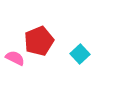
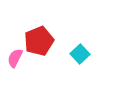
pink semicircle: rotated 90 degrees counterclockwise
